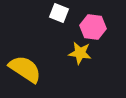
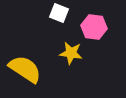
pink hexagon: moved 1 px right
yellow star: moved 9 px left
